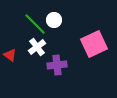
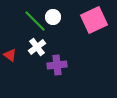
white circle: moved 1 px left, 3 px up
green line: moved 3 px up
pink square: moved 24 px up
